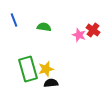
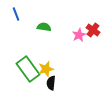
blue line: moved 2 px right, 6 px up
pink star: rotated 24 degrees clockwise
green rectangle: rotated 20 degrees counterclockwise
black semicircle: rotated 80 degrees counterclockwise
